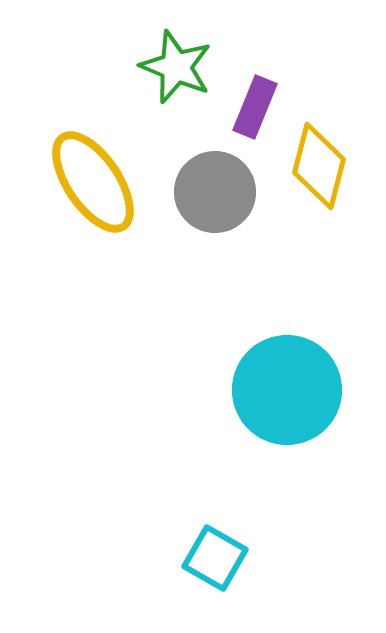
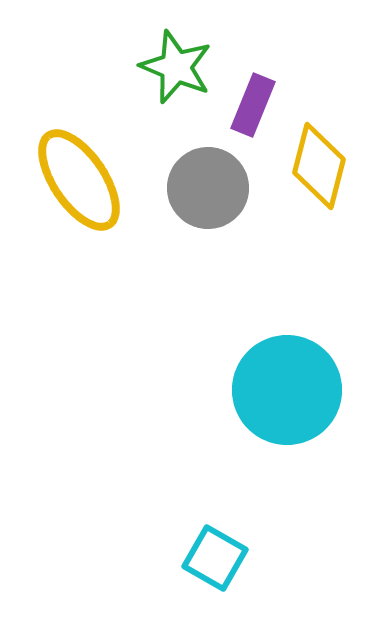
purple rectangle: moved 2 px left, 2 px up
yellow ellipse: moved 14 px left, 2 px up
gray circle: moved 7 px left, 4 px up
